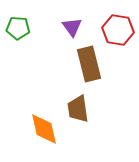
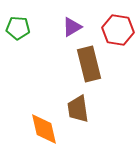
purple triangle: rotated 35 degrees clockwise
